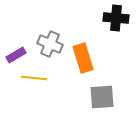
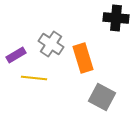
gray cross: moved 1 px right; rotated 10 degrees clockwise
gray square: rotated 32 degrees clockwise
